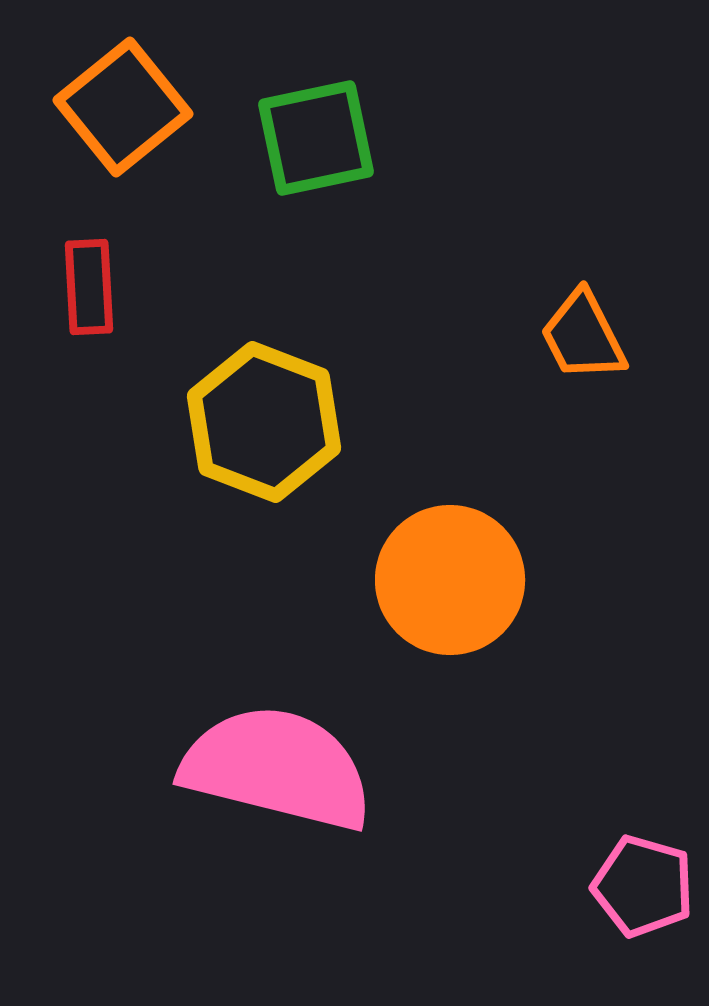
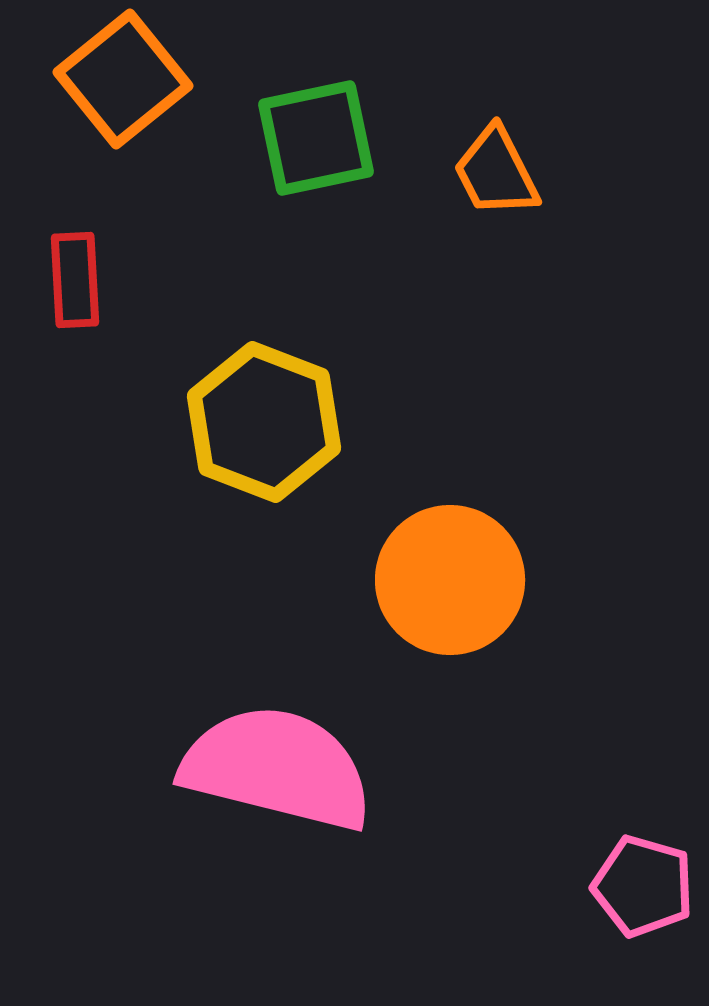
orange square: moved 28 px up
red rectangle: moved 14 px left, 7 px up
orange trapezoid: moved 87 px left, 164 px up
